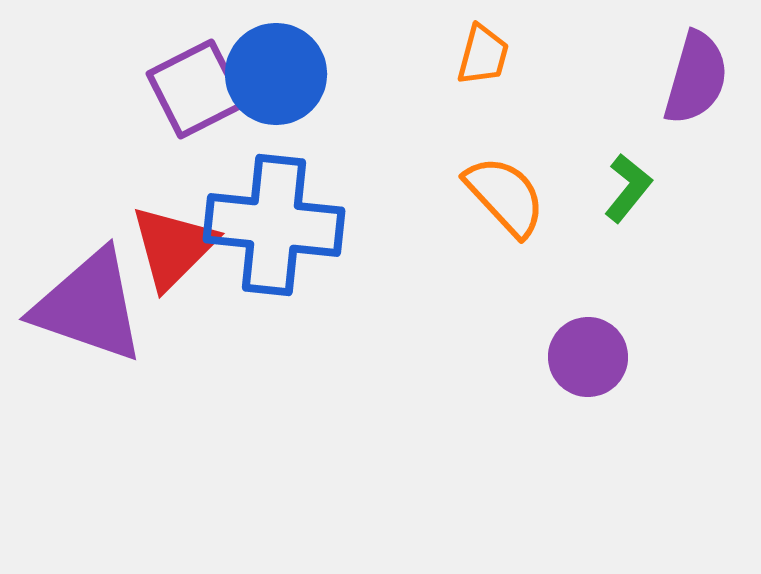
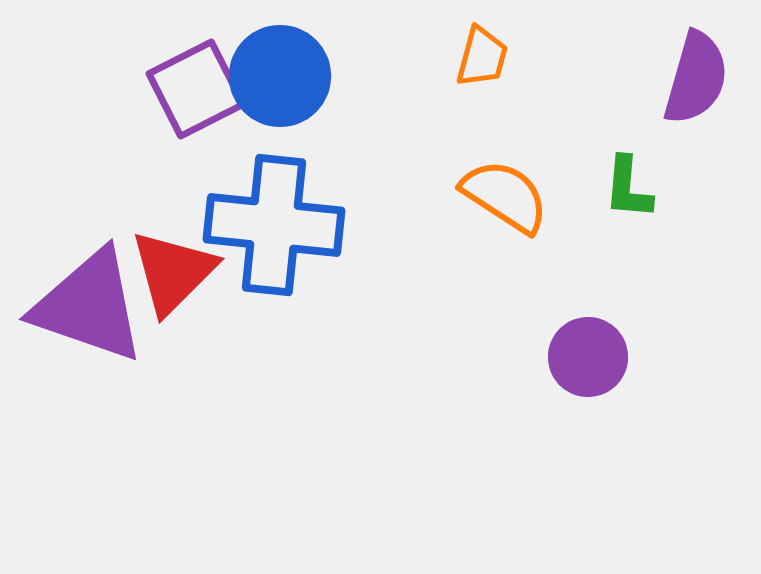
orange trapezoid: moved 1 px left, 2 px down
blue circle: moved 4 px right, 2 px down
green L-shape: rotated 146 degrees clockwise
orange semicircle: rotated 14 degrees counterclockwise
red triangle: moved 25 px down
